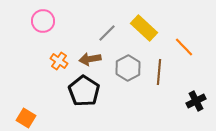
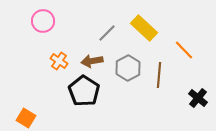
orange line: moved 3 px down
brown arrow: moved 2 px right, 2 px down
brown line: moved 3 px down
black cross: moved 2 px right, 3 px up; rotated 24 degrees counterclockwise
